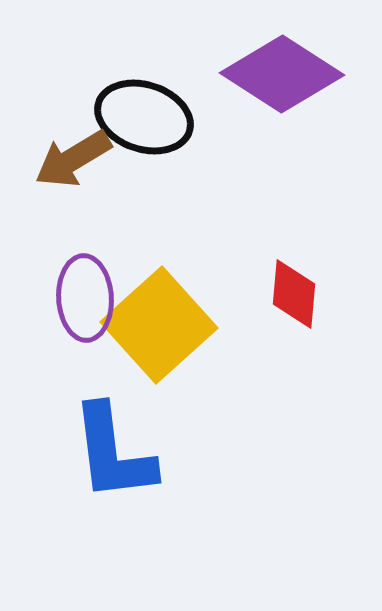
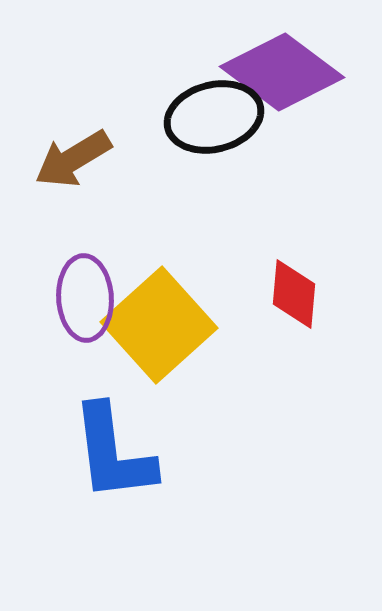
purple diamond: moved 2 px up; rotated 4 degrees clockwise
black ellipse: moved 70 px right; rotated 32 degrees counterclockwise
